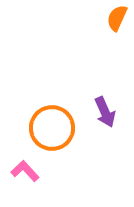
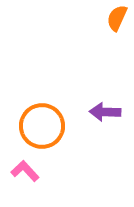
purple arrow: rotated 116 degrees clockwise
orange circle: moved 10 px left, 2 px up
